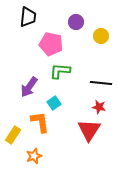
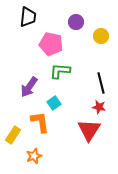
black line: rotated 70 degrees clockwise
